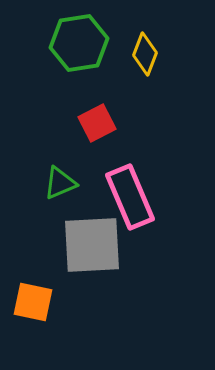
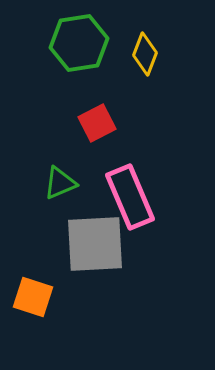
gray square: moved 3 px right, 1 px up
orange square: moved 5 px up; rotated 6 degrees clockwise
